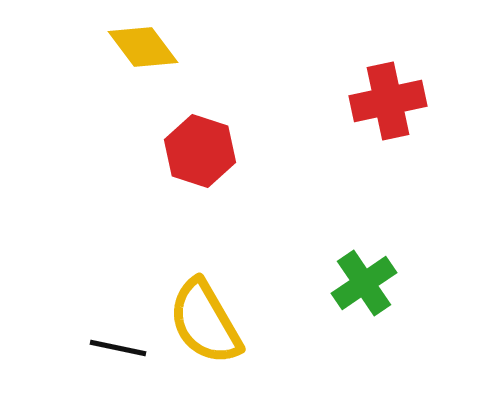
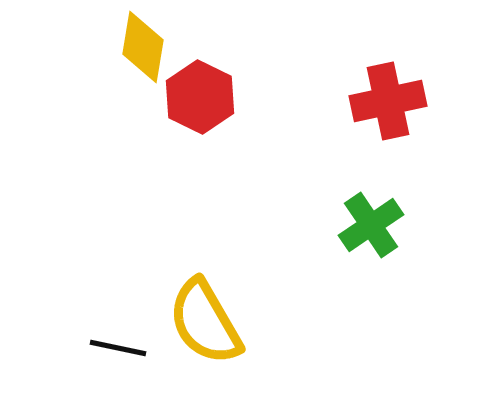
yellow diamond: rotated 46 degrees clockwise
red hexagon: moved 54 px up; rotated 8 degrees clockwise
green cross: moved 7 px right, 58 px up
